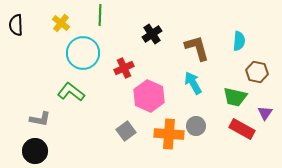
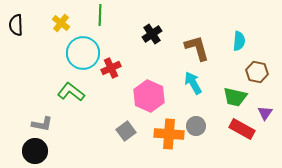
red cross: moved 13 px left
gray L-shape: moved 2 px right, 5 px down
